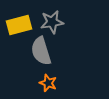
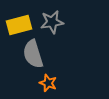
gray semicircle: moved 8 px left, 3 px down
